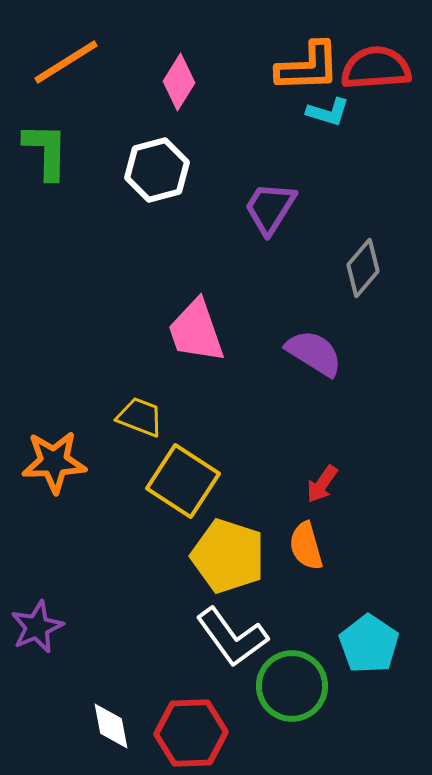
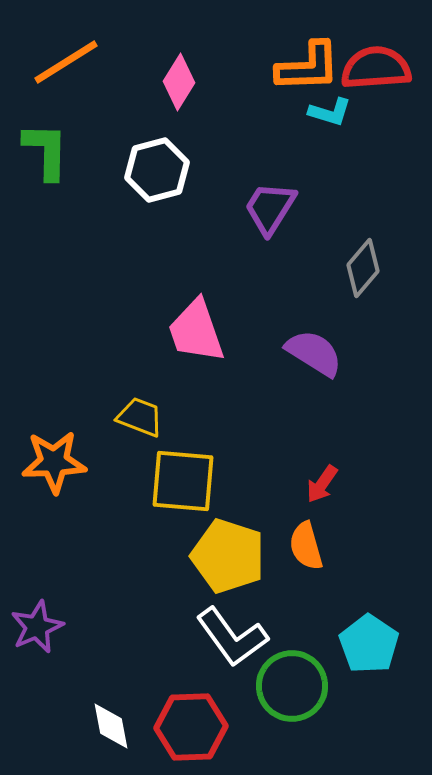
cyan L-shape: moved 2 px right
yellow square: rotated 28 degrees counterclockwise
red hexagon: moved 6 px up
